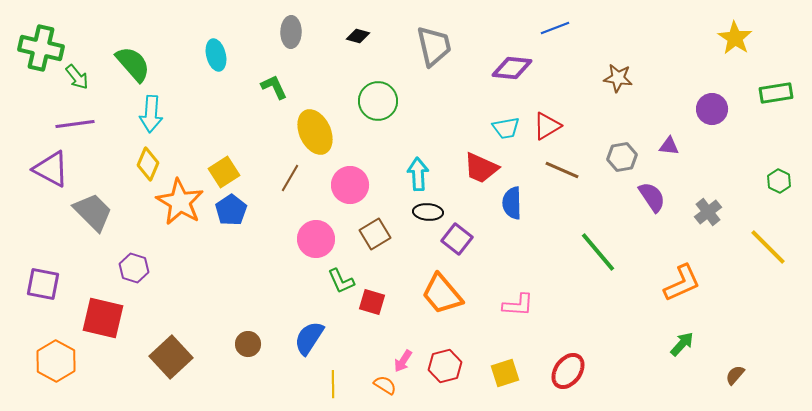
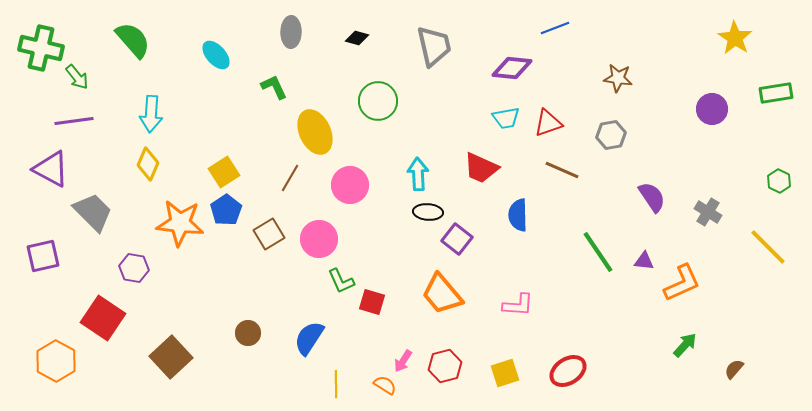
black diamond at (358, 36): moved 1 px left, 2 px down
cyan ellipse at (216, 55): rotated 28 degrees counterclockwise
green semicircle at (133, 64): moved 24 px up
purple line at (75, 124): moved 1 px left, 3 px up
red triangle at (547, 126): moved 1 px right, 3 px up; rotated 12 degrees clockwise
cyan trapezoid at (506, 128): moved 10 px up
purple triangle at (669, 146): moved 25 px left, 115 px down
gray hexagon at (622, 157): moved 11 px left, 22 px up
orange star at (180, 202): moved 21 px down; rotated 24 degrees counterclockwise
blue semicircle at (512, 203): moved 6 px right, 12 px down
blue pentagon at (231, 210): moved 5 px left
gray cross at (708, 212): rotated 20 degrees counterclockwise
brown square at (375, 234): moved 106 px left
pink circle at (316, 239): moved 3 px right
green line at (598, 252): rotated 6 degrees clockwise
purple hexagon at (134, 268): rotated 8 degrees counterclockwise
purple square at (43, 284): moved 28 px up; rotated 24 degrees counterclockwise
red square at (103, 318): rotated 21 degrees clockwise
brown circle at (248, 344): moved 11 px up
green arrow at (682, 344): moved 3 px right, 1 px down
red ellipse at (568, 371): rotated 21 degrees clockwise
brown semicircle at (735, 375): moved 1 px left, 6 px up
yellow line at (333, 384): moved 3 px right
